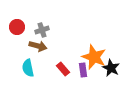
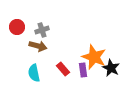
cyan semicircle: moved 6 px right, 5 px down
